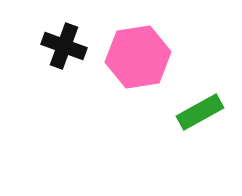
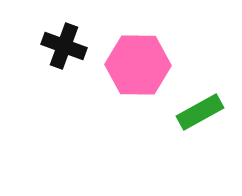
pink hexagon: moved 8 px down; rotated 10 degrees clockwise
